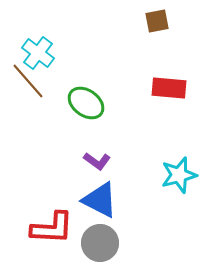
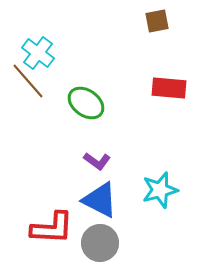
cyan star: moved 19 px left, 15 px down
